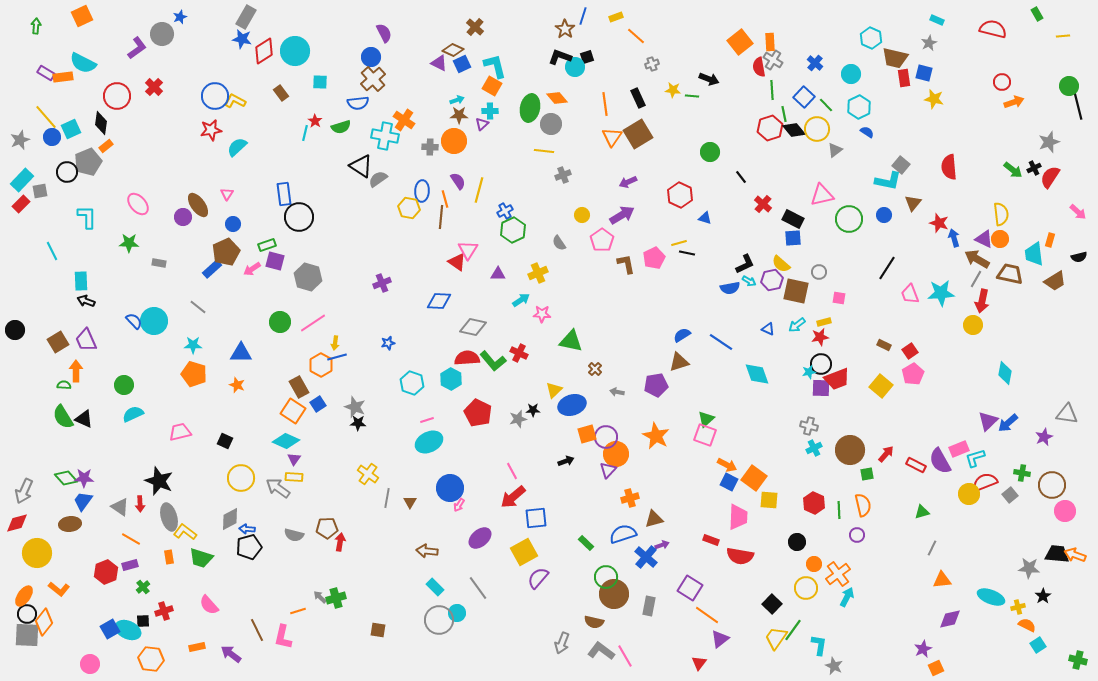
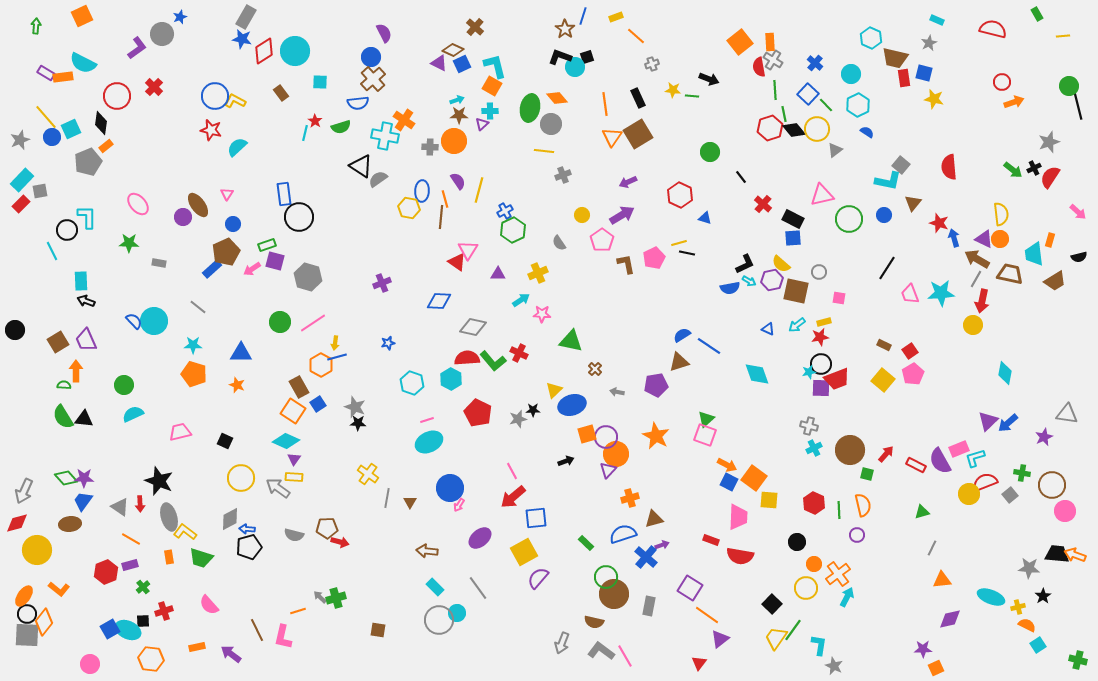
green line at (772, 90): moved 3 px right
blue square at (804, 97): moved 4 px right, 3 px up
cyan hexagon at (859, 107): moved 1 px left, 2 px up
red star at (211, 130): rotated 25 degrees clockwise
black circle at (67, 172): moved 58 px down
blue line at (721, 342): moved 12 px left, 4 px down
yellow square at (881, 386): moved 2 px right, 6 px up
black triangle at (84, 419): rotated 18 degrees counterclockwise
green square at (867, 474): rotated 24 degrees clockwise
red arrow at (340, 542): rotated 96 degrees clockwise
yellow circle at (37, 553): moved 3 px up
purple star at (923, 649): rotated 24 degrees clockwise
